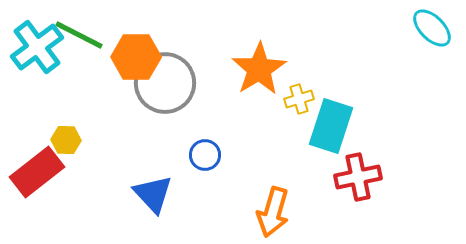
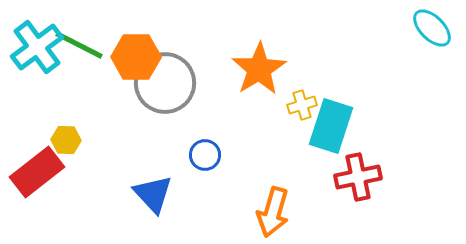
green line: moved 10 px down
yellow cross: moved 3 px right, 6 px down
